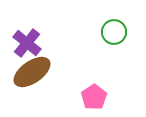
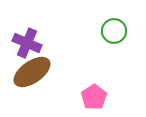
green circle: moved 1 px up
purple cross: rotated 16 degrees counterclockwise
